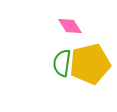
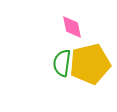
pink diamond: moved 2 px right, 1 px down; rotated 20 degrees clockwise
